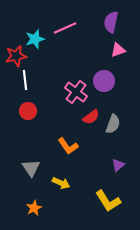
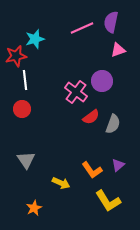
pink line: moved 17 px right
purple circle: moved 2 px left
red circle: moved 6 px left, 2 px up
orange L-shape: moved 24 px right, 24 px down
gray triangle: moved 5 px left, 8 px up
